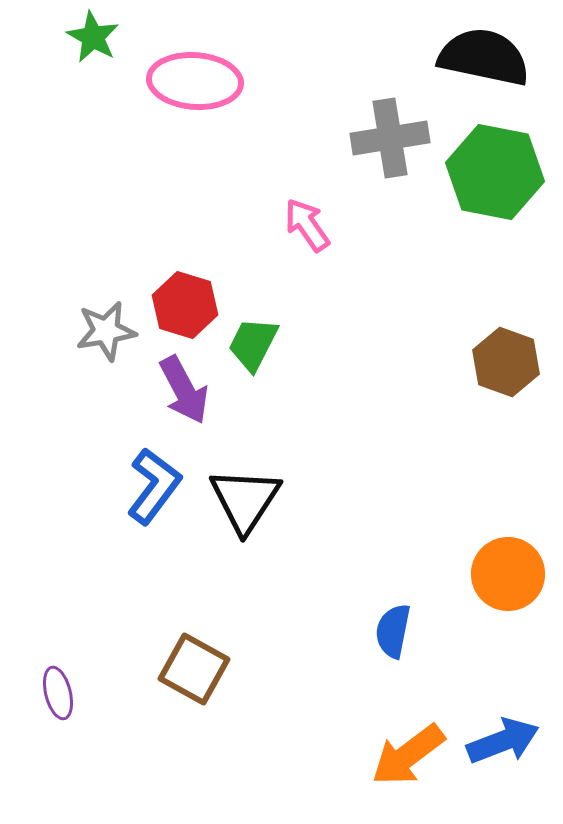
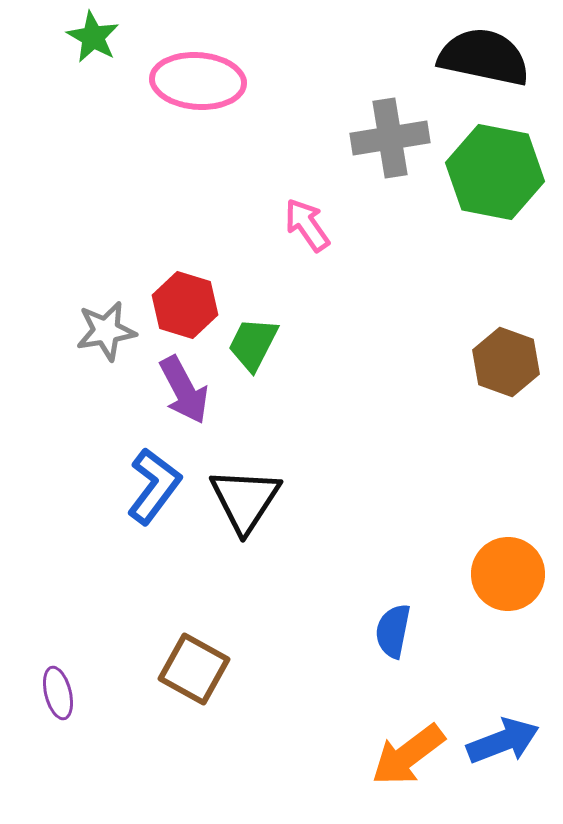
pink ellipse: moved 3 px right
